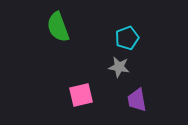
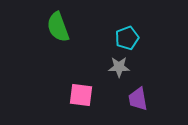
gray star: rotated 10 degrees counterclockwise
pink square: rotated 20 degrees clockwise
purple trapezoid: moved 1 px right, 1 px up
